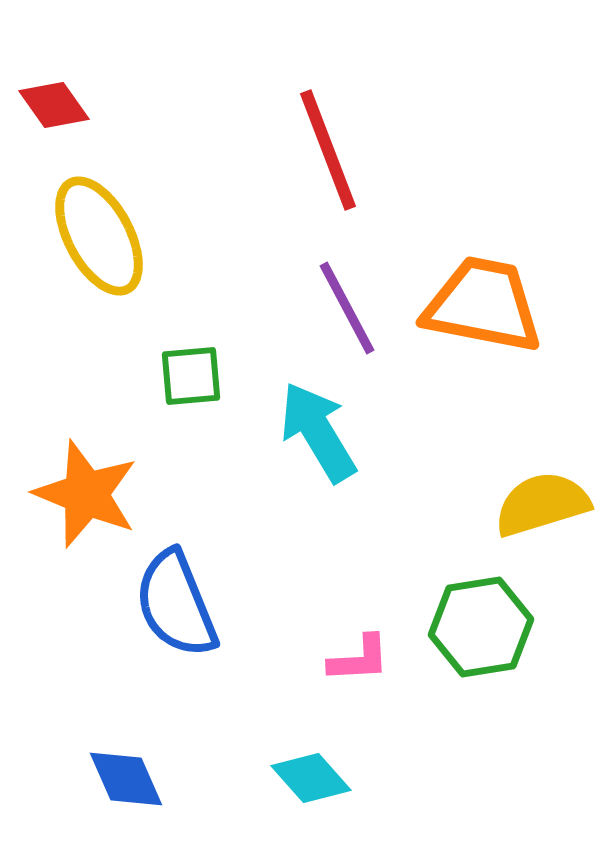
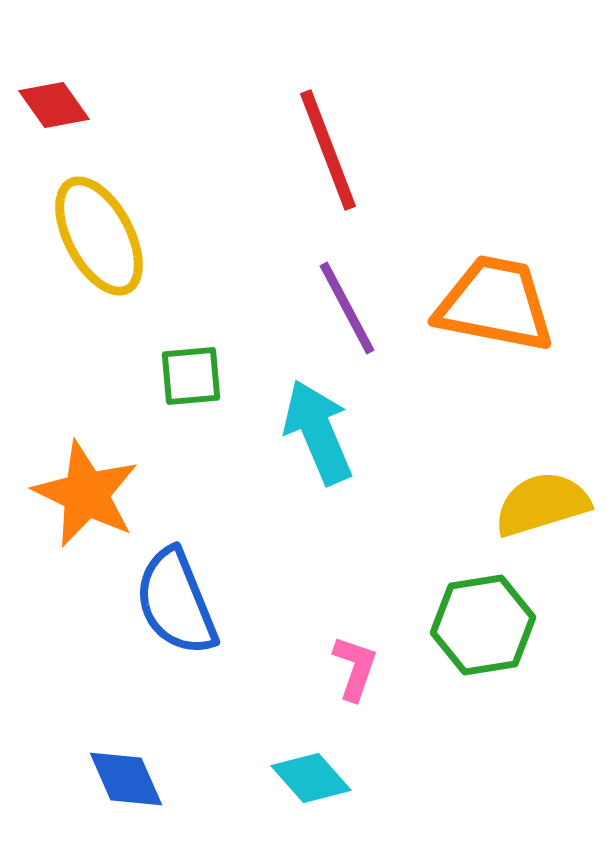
orange trapezoid: moved 12 px right, 1 px up
cyan arrow: rotated 8 degrees clockwise
orange star: rotated 4 degrees clockwise
blue semicircle: moved 2 px up
green hexagon: moved 2 px right, 2 px up
pink L-shape: moved 4 px left, 9 px down; rotated 68 degrees counterclockwise
